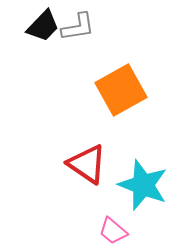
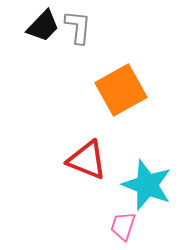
gray L-shape: rotated 75 degrees counterclockwise
red triangle: moved 4 px up; rotated 12 degrees counterclockwise
cyan star: moved 4 px right
pink trapezoid: moved 10 px right, 5 px up; rotated 68 degrees clockwise
